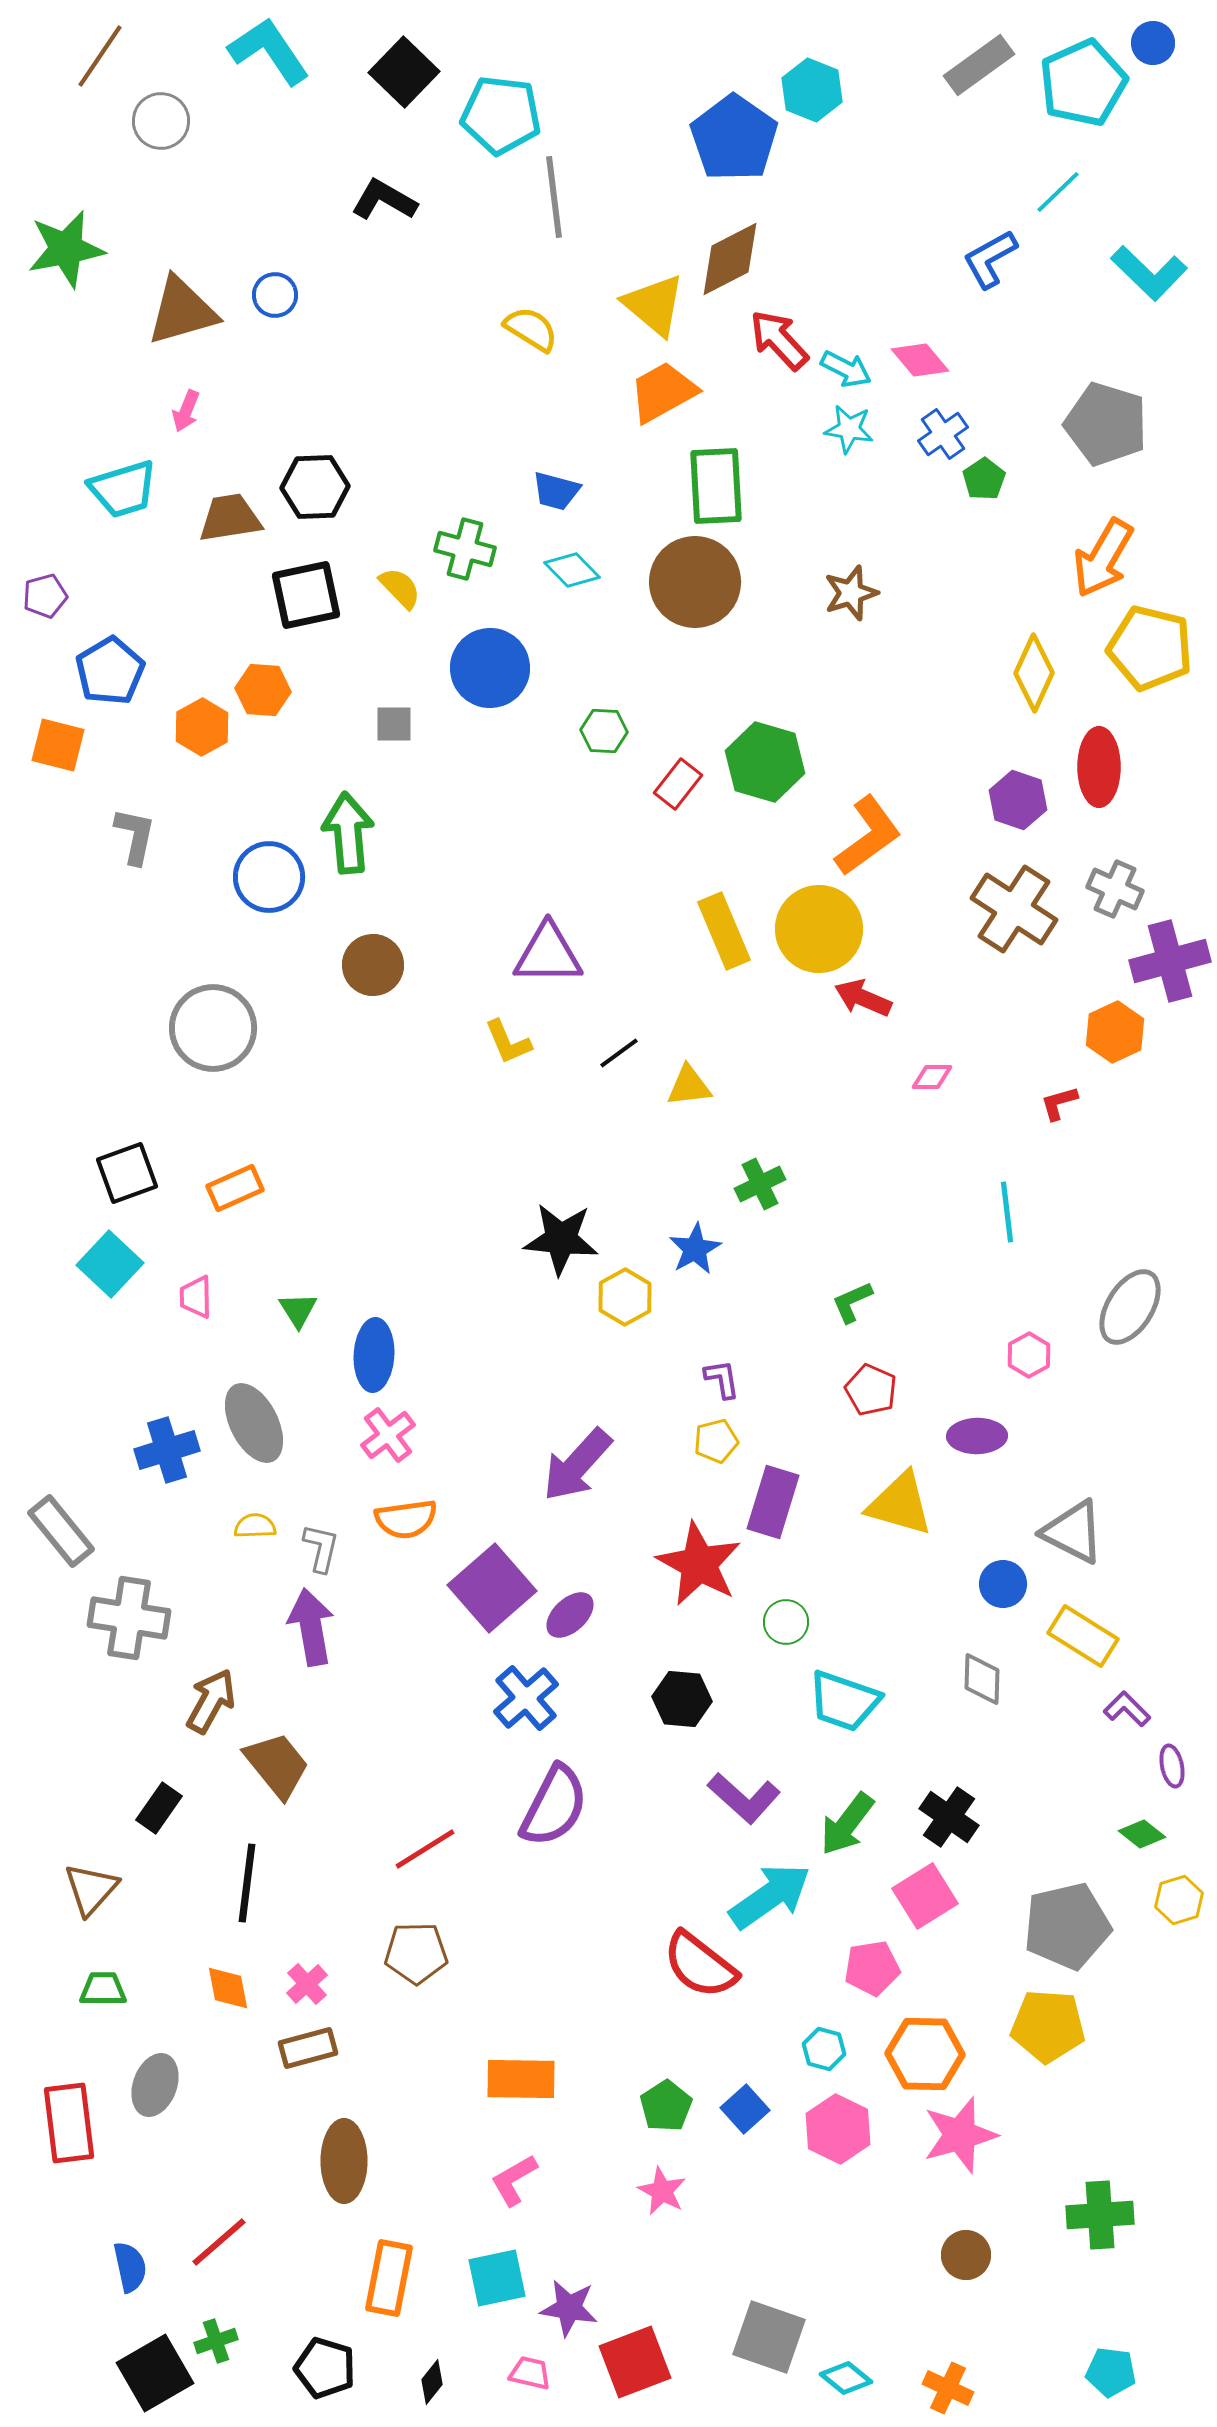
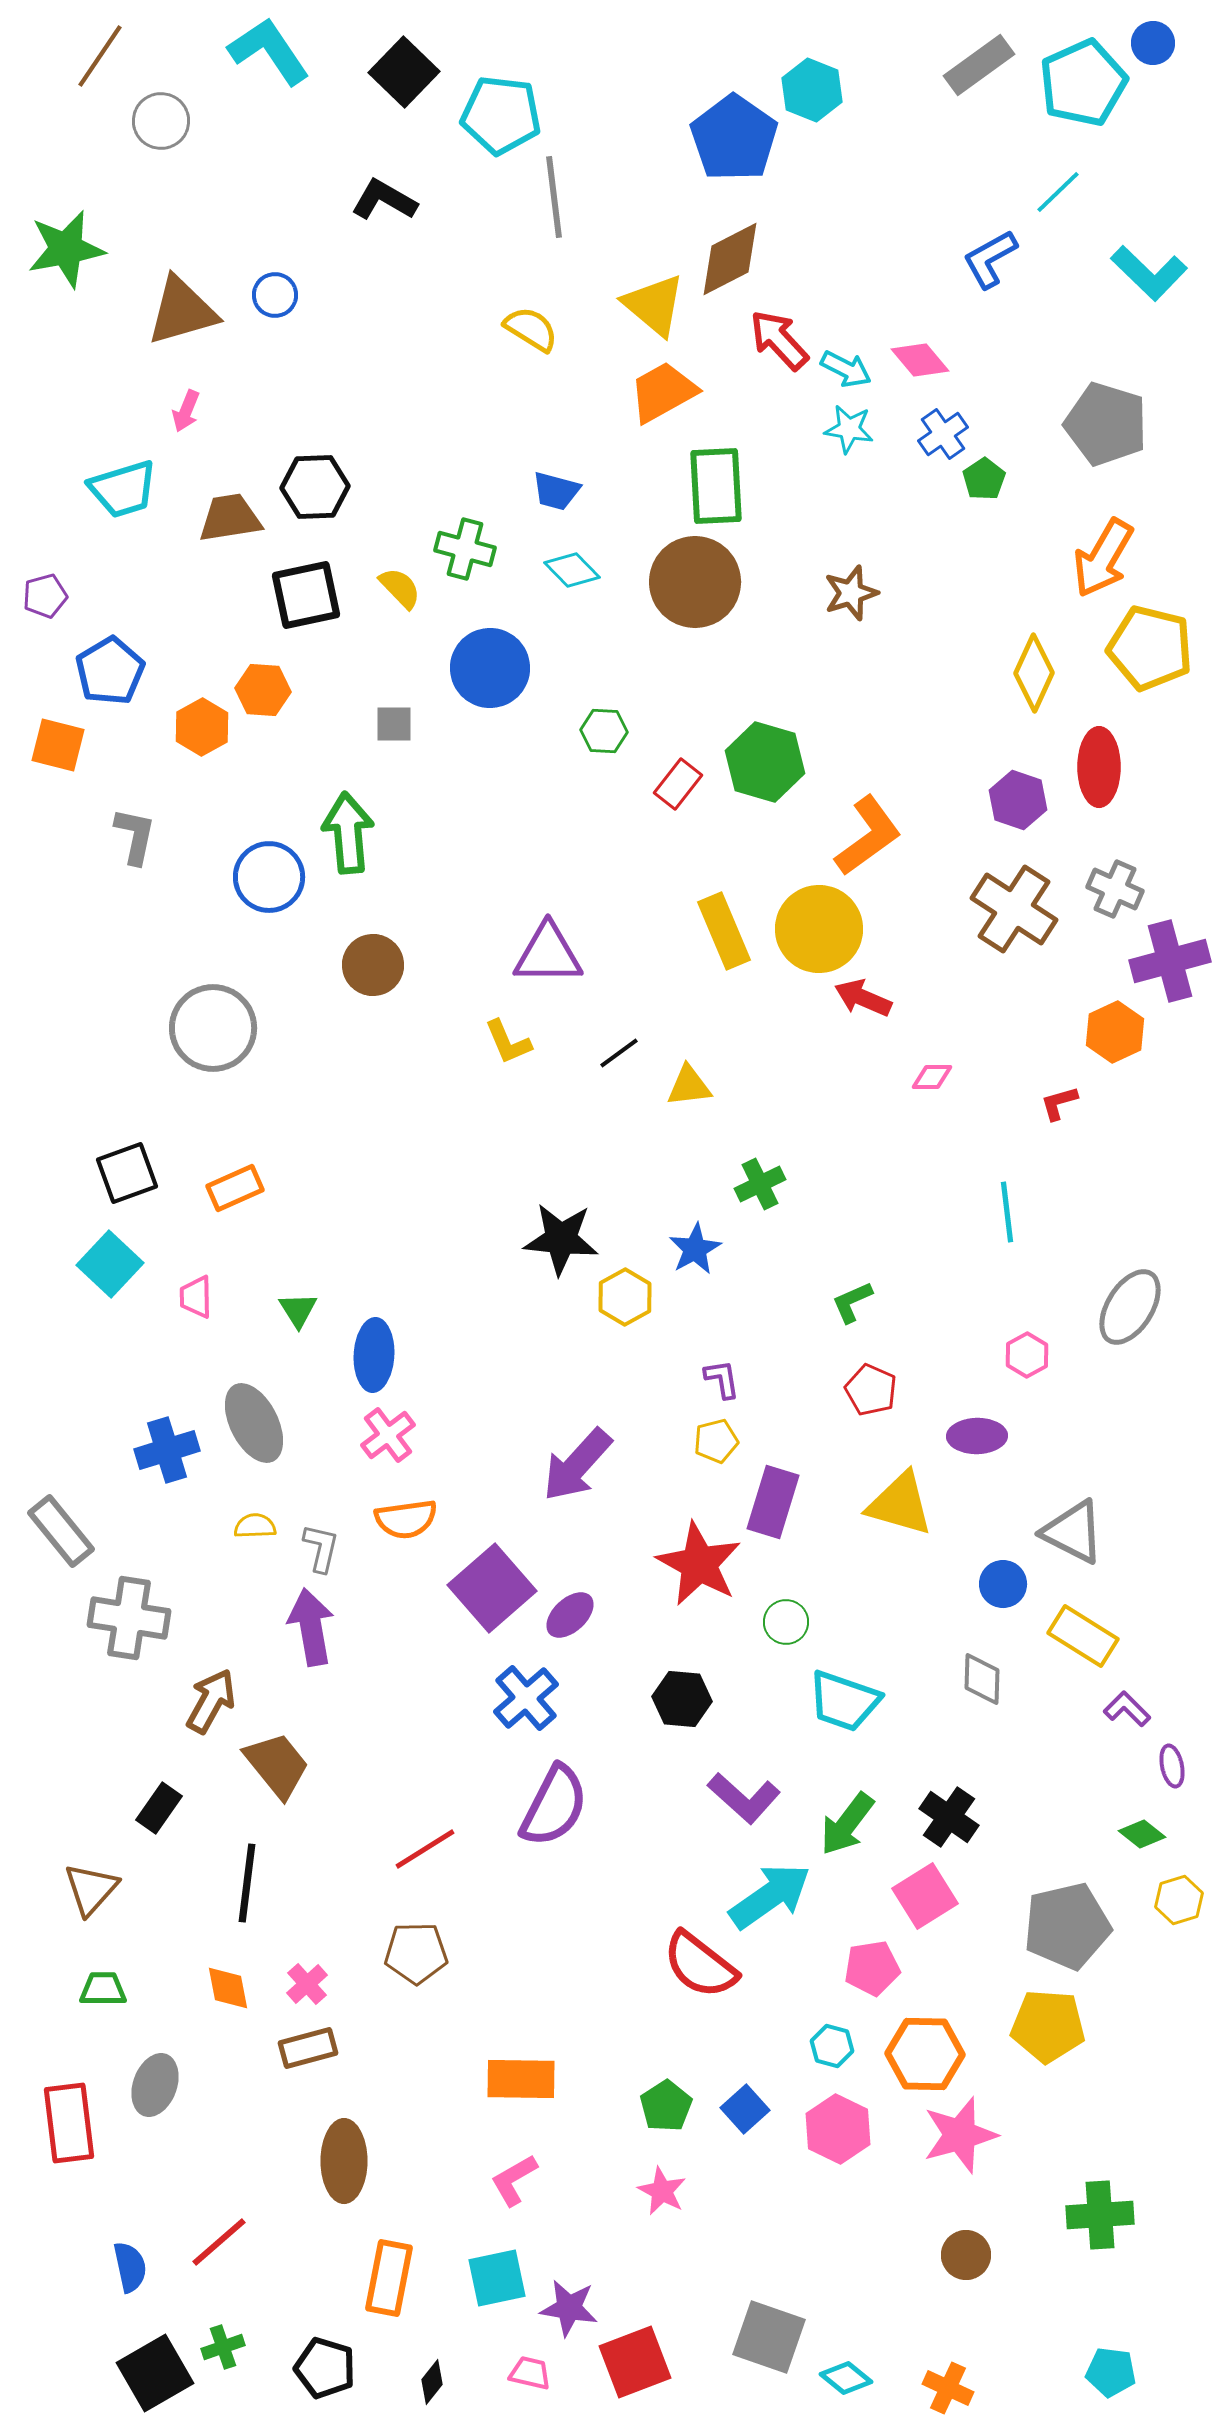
pink hexagon at (1029, 1355): moved 2 px left
cyan hexagon at (824, 2049): moved 8 px right, 3 px up
green cross at (216, 2341): moved 7 px right, 6 px down
